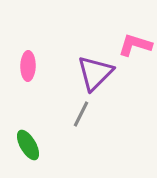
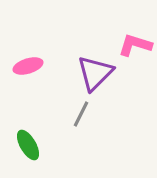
pink ellipse: rotated 72 degrees clockwise
